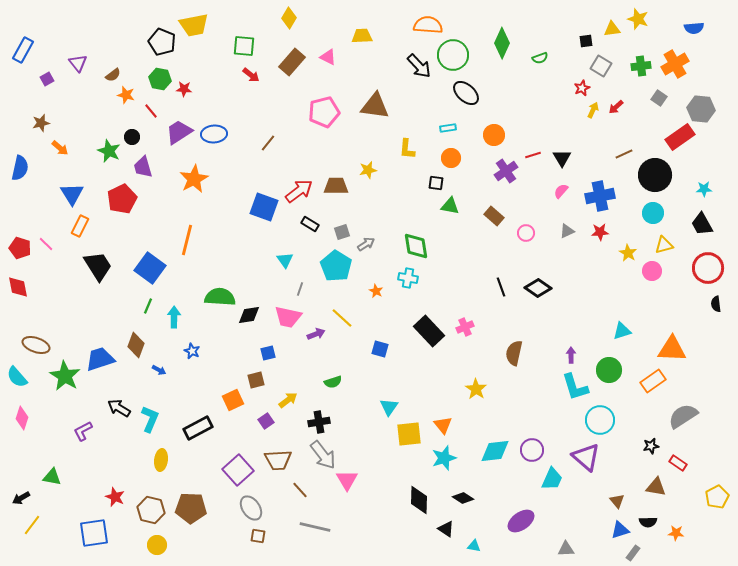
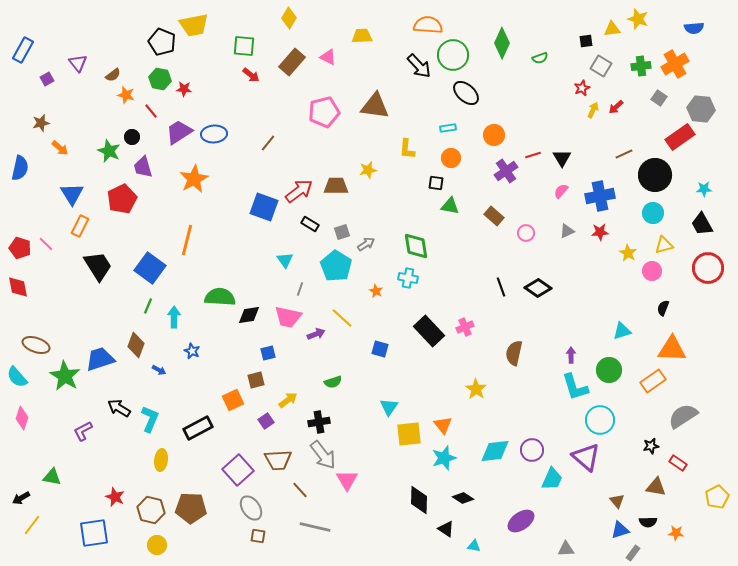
black semicircle at (716, 304): moved 53 px left, 4 px down; rotated 28 degrees clockwise
